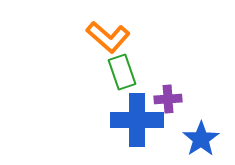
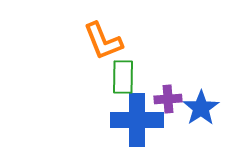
orange L-shape: moved 5 px left, 4 px down; rotated 27 degrees clockwise
green rectangle: moved 1 px right, 5 px down; rotated 20 degrees clockwise
blue star: moved 31 px up
